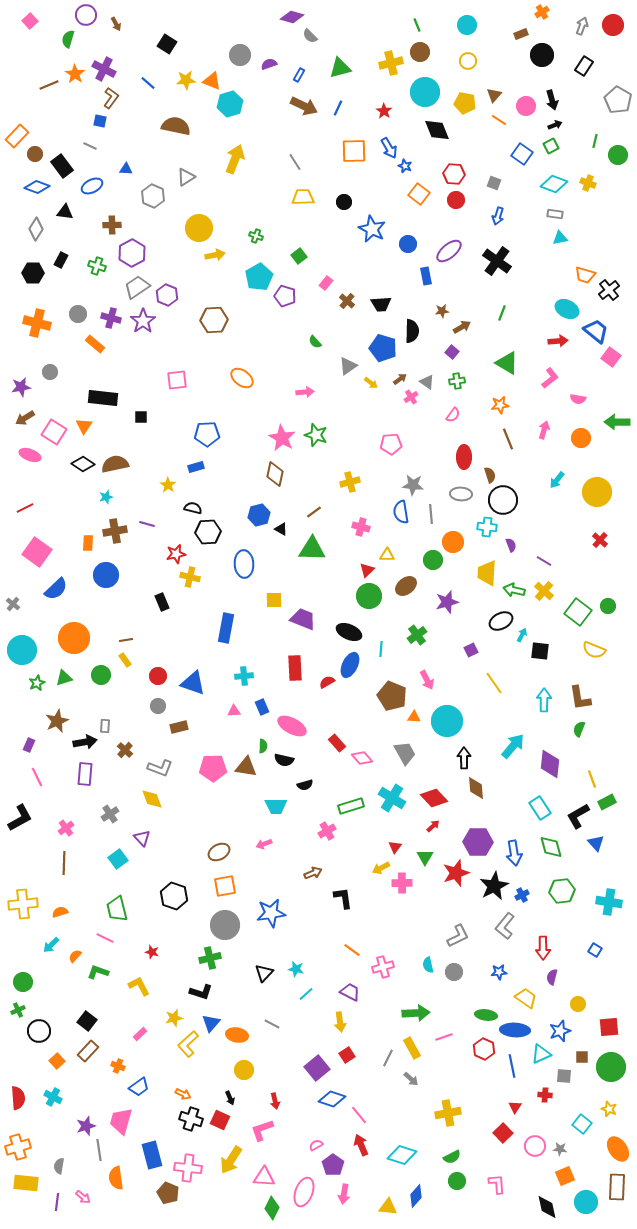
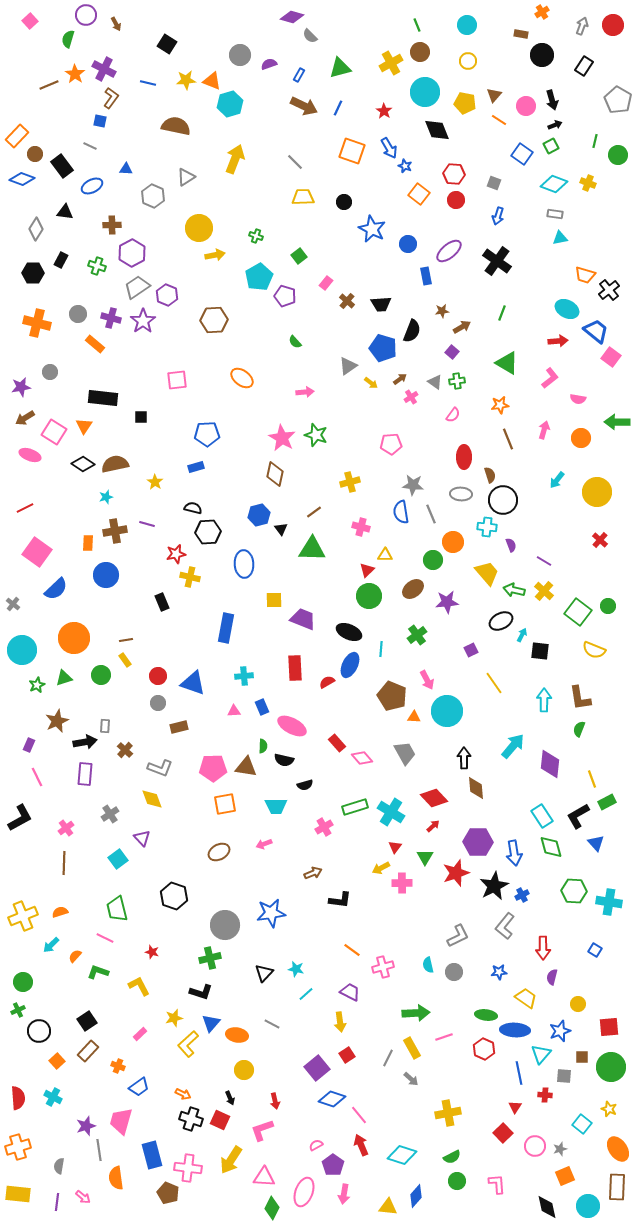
brown rectangle at (521, 34): rotated 32 degrees clockwise
yellow cross at (391, 63): rotated 15 degrees counterclockwise
blue line at (148, 83): rotated 28 degrees counterclockwise
orange square at (354, 151): moved 2 px left; rotated 20 degrees clockwise
gray line at (295, 162): rotated 12 degrees counterclockwise
blue diamond at (37, 187): moved 15 px left, 8 px up
black semicircle at (412, 331): rotated 20 degrees clockwise
green semicircle at (315, 342): moved 20 px left
gray triangle at (427, 382): moved 8 px right
yellow star at (168, 485): moved 13 px left, 3 px up
gray line at (431, 514): rotated 18 degrees counterclockwise
black triangle at (281, 529): rotated 24 degrees clockwise
yellow triangle at (387, 555): moved 2 px left
yellow trapezoid at (487, 573): rotated 136 degrees clockwise
brown ellipse at (406, 586): moved 7 px right, 3 px down
purple star at (447, 602): rotated 10 degrees clockwise
green star at (37, 683): moved 2 px down
gray circle at (158, 706): moved 3 px up
cyan circle at (447, 721): moved 10 px up
cyan cross at (392, 798): moved 1 px left, 14 px down
green rectangle at (351, 806): moved 4 px right, 1 px down
cyan rectangle at (540, 808): moved 2 px right, 8 px down
pink cross at (327, 831): moved 3 px left, 4 px up
orange square at (225, 886): moved 82 px up
green hexagon at (562, 891): moved 12 px right; rotated 10 degrees clockwise
black L-shape at (343, 898): moved 3 px left, 2 px down; rotated 105 degrees clockwise
yellow cross at (23, 904): moved 12 px down; rotated 16 degrees counterclockwise
black square at (87, 1021): rotated 18 degrees clockwise
cyan triangle at (541, 1054): rotated 25 degrees counterclockwise
blue line at (512, 1066): moved 7 px right, 7 px down
gray star at (560, 1149): rotated 24 degrees counterclockwise
yellow rectangle at (26, 1183): moved 8 px left, 11 px down
cyan circle at (586, 1202): moved 2 px right, 4 px down
